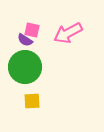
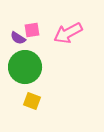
pink square: rotated 21 degrees counterclockwise
purple semicircle: moved 7 px left, 2 px up
yellow square: rotated 24 degrees clockwise
